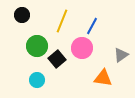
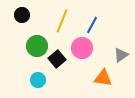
blue line: moved 1 px up
cyan circle: moved 1 px right
